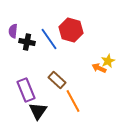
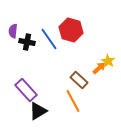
yellow star: rotated 16 degrees counterclockwise
orange arrow: rotated 112 degrees clockwise
brown rectangle: moved 22 px right
purple rectangle: rotated 20 degrees counterclockwise
black triangle: rotated 24 degrees clockwise
